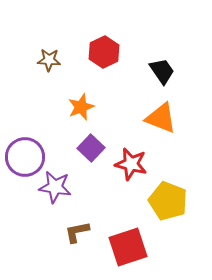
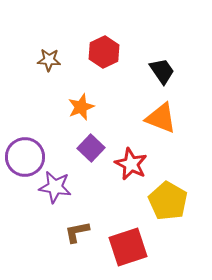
red star: rotated 12 degrees clockwise
yellow pentagon: rotated 9 degrees clockwise
